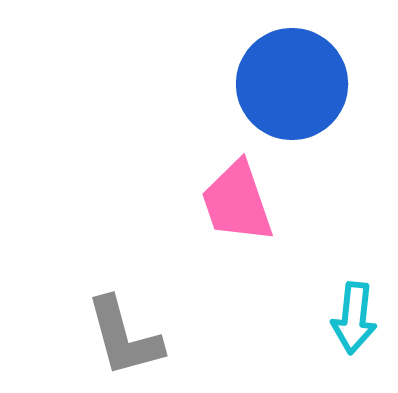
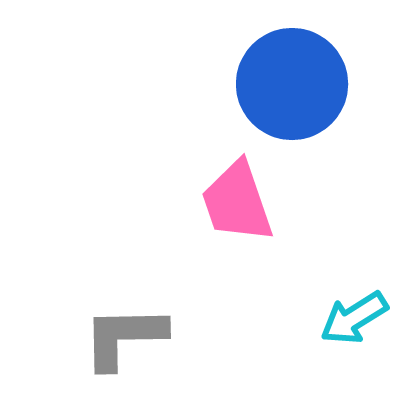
cyan arrow: rotated 52 degrees clockwise
gray L-shape: rotated 104 degrees clockwise
